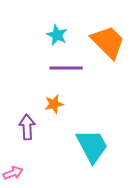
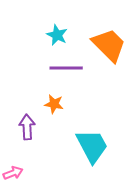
orange trapezoid: moved 1 px right, 3 px down
orange star: rotated 24 degrees clockwise
